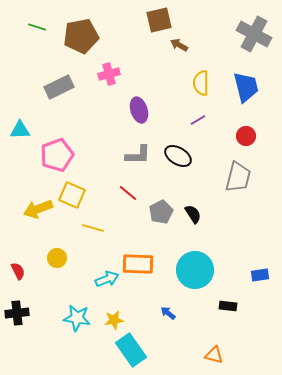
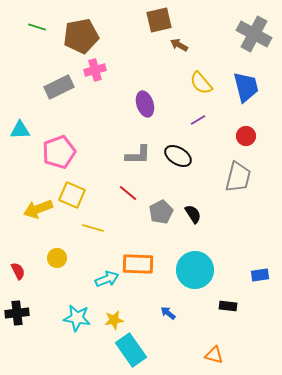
pink cross: moved 14 px left, 4 px up
yellow semicircle: rotated 40 degrees counterclockwise
purple ellipse: moved 6 px right, 6 px up
pink pentagon: moved 2 px right, 3 px up
